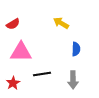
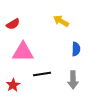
yellow arrow: moved 2 px up
pink triangle: moved 2 px right
red star: moved 2 px down
